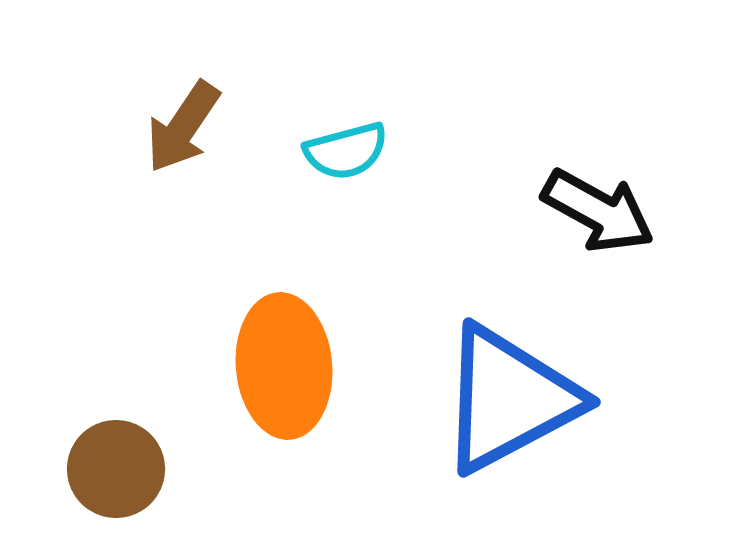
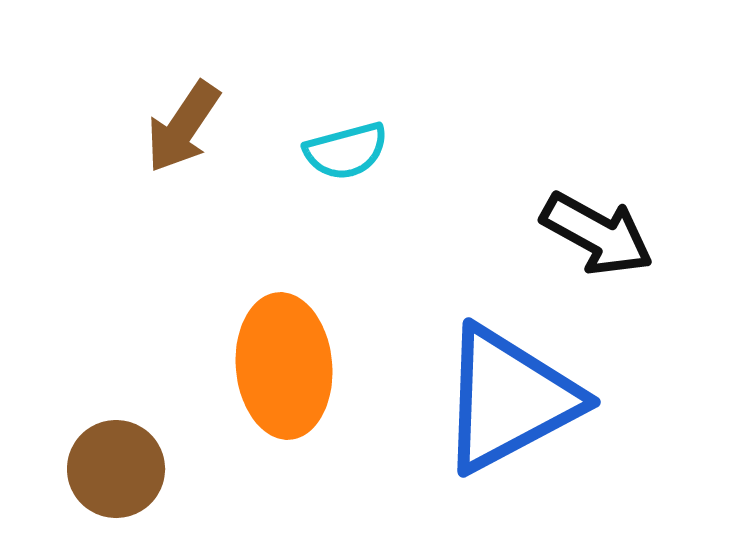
black arrow: moved 1 px left, 23 px down
